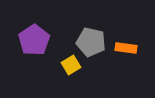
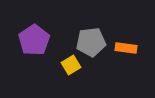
gray pentagon: rotated 20 degrees counterclockwise
